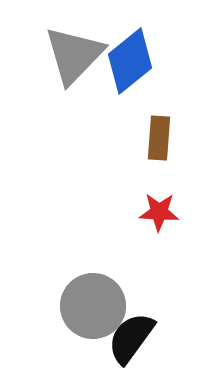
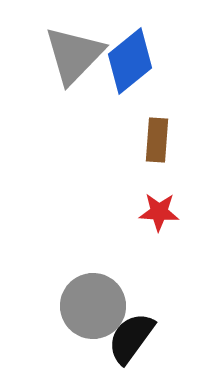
brown rectangle: moved 2 px left, 2 px down
